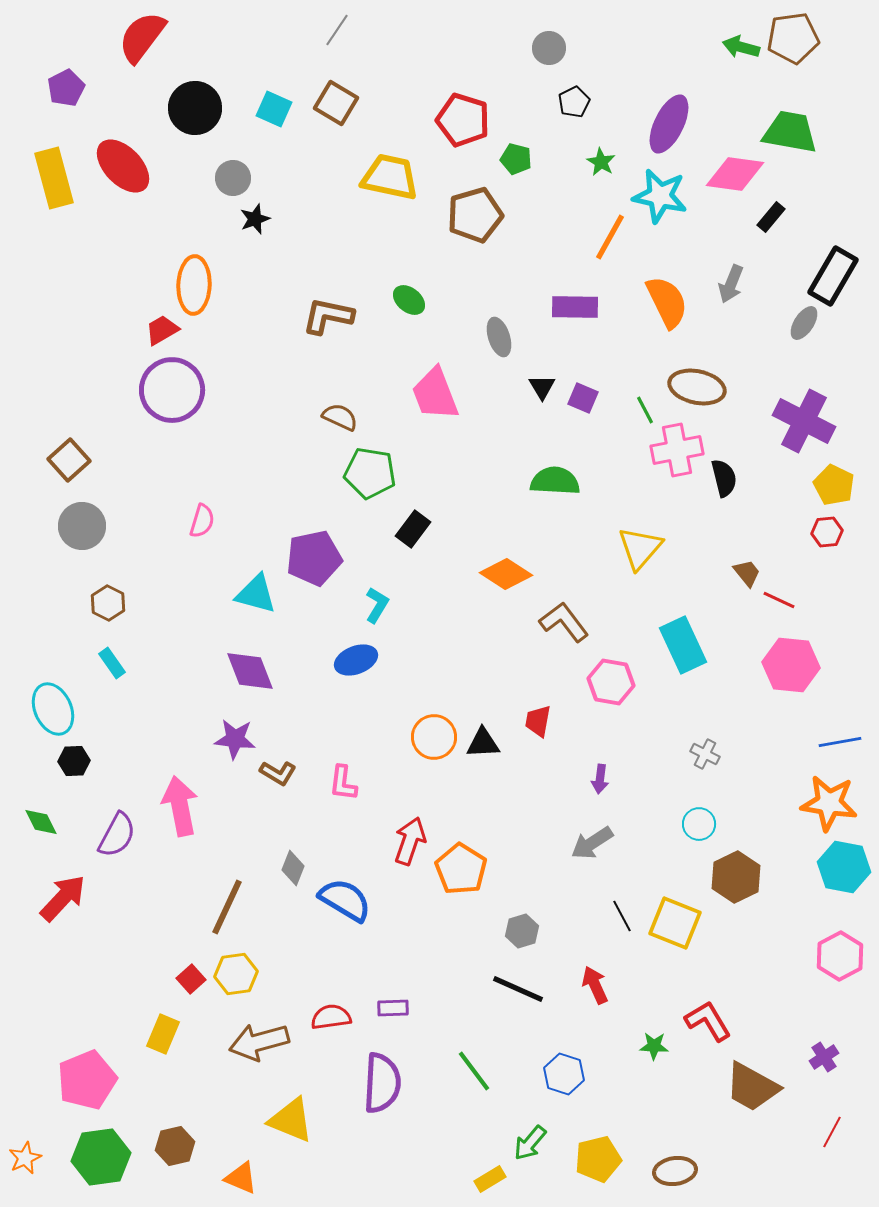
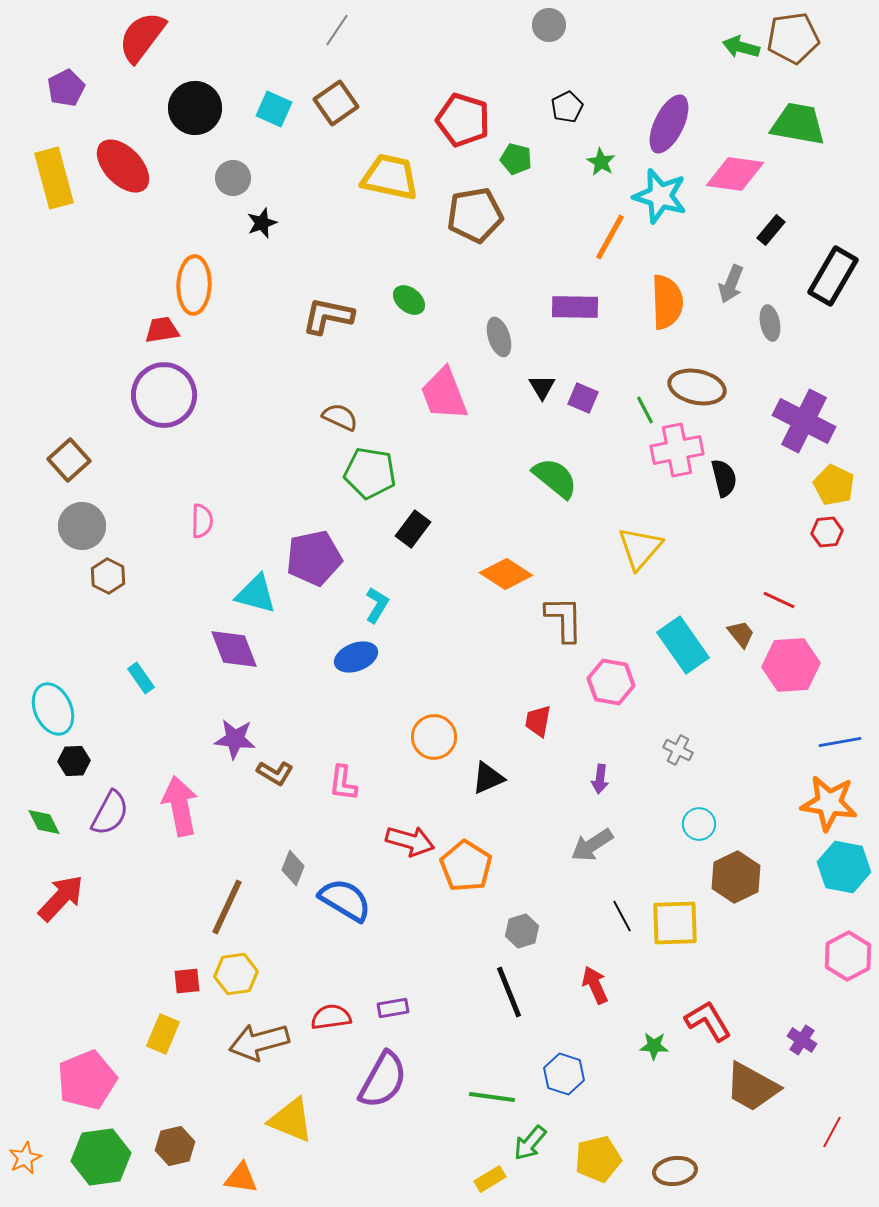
gray circle at (549, 48): moved 23 px up
black pentagon at (574, 102): moved 7 px left, 5 px down
brown square at (336, 103): rotated 24 degrees clockwise
green trapezoid at (790, 132): moved 8 px right, 8 px up
cyan star at (660, 196): rotated 4 degrees clockwise
brown pentagon at (475, 215): rotated 6 degrees clockwise
black rectangle at (771, 217): moved 13 px down
black star at (255, 219): moved 7 px right, 4 px down
orange semicircle at (667, 302): rotated 24 degrees clockwise
gray ellipse at (804, 323): moved 34 px left; rotated 44 degrees counterclockwise
red trapezoid at (162, 330): rotated 21 degrees clockwise
purple circle at (172, 390): moved 8 px left, 5 px down
pink trapezoid at (435, 394): moved 9 px right
green semicircle at (555, 481): moved 3 px up; rotated 36 degrees clockwise
pink semicircle at (202, 521): rotated 16 degrees counterclockwise
brown trapezoid at (747, 573): moved 6 px left, 61 px down
brown hexagon at (108, 603): moved 27 px up
brown L-shape at (564, 622): moved 3 px up; rotated 36 degrees clockwise
cyan rectangle at (683, 645): rotated 10 degrees counterclockwise
blue ellipse at (356, 660): moved 3 px up
cyan rectangle at (112, 663): moved 29 px right, 15 px down
pink hexagon at (791, 665): rotated 10 degrees counterclockwise
purple diamond at (250, 671): moved 16 px left, 22 px up
black triangle at (483, 743): moved 5 px right, 35 px down; rotated 21 degrees counterclockwise
gray cross at (705, 754): moved 27 px left, 4 px up
brown L-shape at (278, 773): moved 3 px left
green diamond at (41, 822): moved 3 px right
purple semicircle at (117, 835): moved 7 px left, 22 px up
red arrow at (410, 841): rotated 87 degrees clockwise
gray arrow at (592, 843): moved 2 px down
orange pentagon at (461, 869): moved 5 px right, 3 px up
red arrow at (63, 898): moved 2 px left
yellow square at (675, 923): rotated 24 degrees counterclockwise
pink hexagon at (840, 956): moved 8 px right
red square at (191, 979): moved 4 px left, 2 px down; rotated 36 degrees clockwise
black line at (518, 989): moved 9 px left, 3 px down; rotated 44 degrees clockwise
purple rectangle at (393, 1008): rotated 8 degrees counterclockwise
purple cross at (824, 1057): moved 22 px left, 17 px up; rotated 24 degrees counterclockwise
green line at (474, 1071): moved 18 px right, 26 px down; rotated 45 degrees counterclockwise
purple semicircle at (382, 1083): moved 1 px right, 3 px up; rotated 26 degrees clockwise
orange triangle at (241, 1178): rotated 15 degrees counterclockwise
